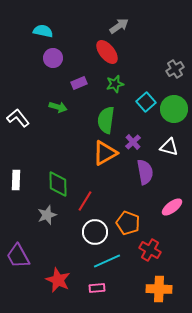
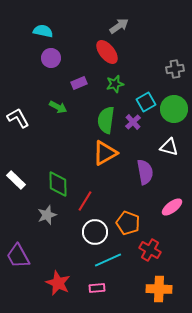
purple circle: moved 2 px left
gray cross: rotated 24 degrees clockwise
cyan square: rotated 12 degrees clockwise
green arrow: rotated 12 degrees clockwise
white L-shape: rotated 10 degrees clockwise
purple cross: moved 20 px up
white rectangle: rotated 48 degrees counterclockwise
cyan line: moved 1 px right, 1 px up
red star: moved 3 px down
